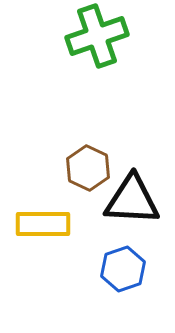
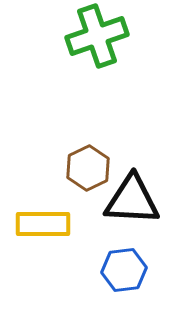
brown hexagon: rotated 9 degrees clockwise
blue hexagon: moved 1 px right, 1 px down; rotated 12 degrees clockwise
